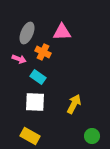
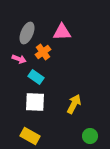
orange cross: rotated 28 degrees clockwise
cyan rectangle: moved 2 px left
green circle: moved 2 px left
